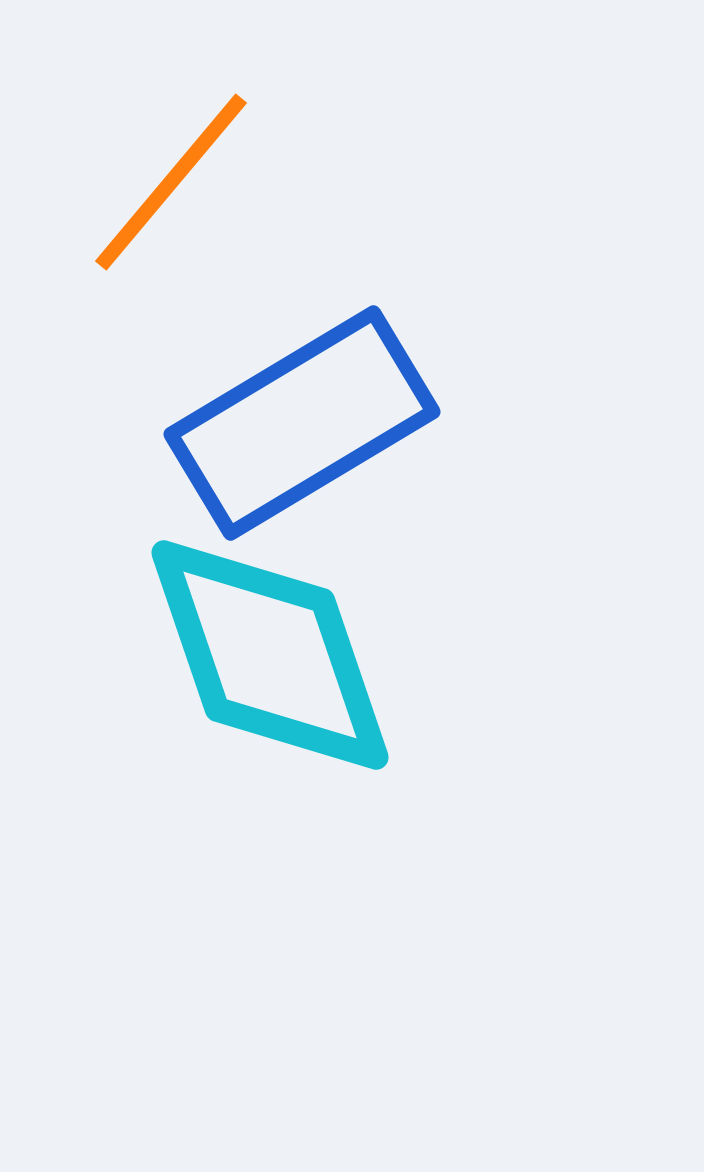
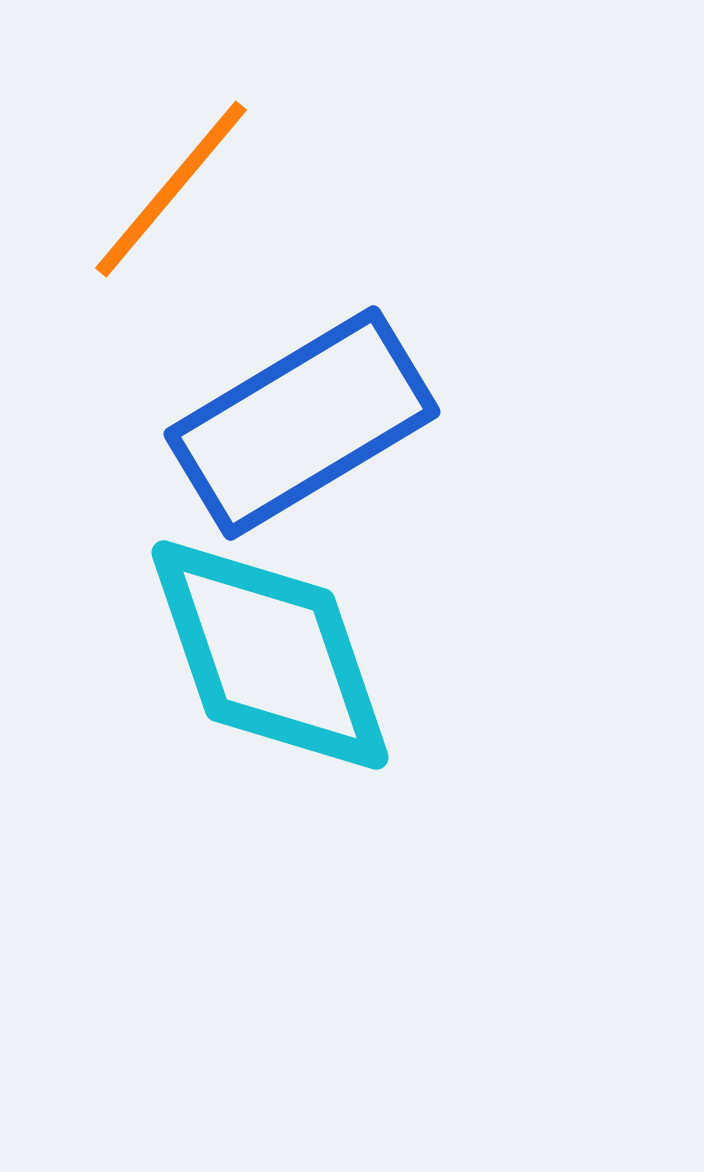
orange line: moved 7 px down
